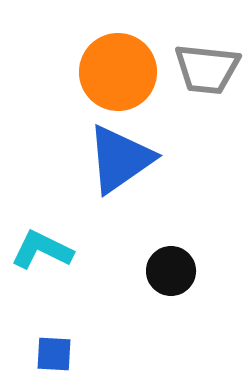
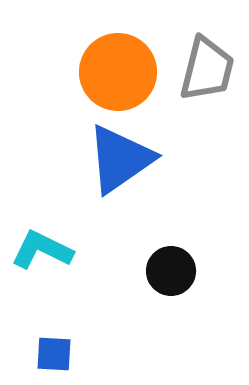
gray trapezoid: rotated 82 degrees counterclockwise
